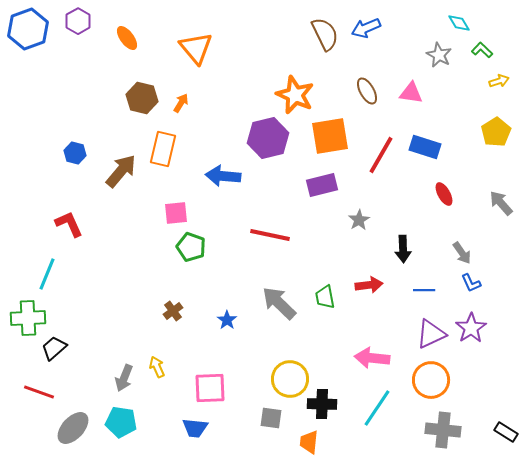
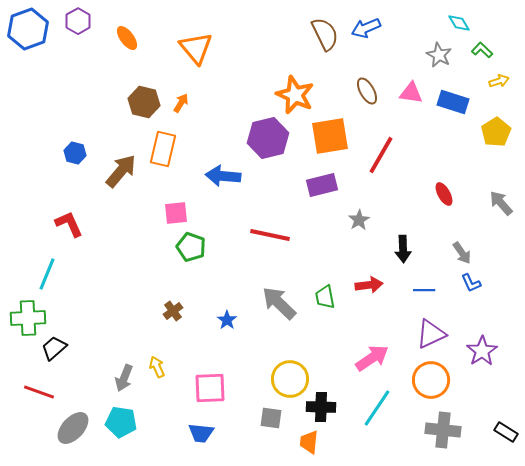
brown hexagon at (142, 98): moved 2 px right, 4 px down
blue rectangle at (425, 147): moved 28 px right, 45 px up
purple star at (471, 328): moved 11 px right, 23 px down
pink arrow at (372, 358): rotated 140 degrees clockwise
black cross at (322, 404): moved 1 px left, 3 px down
blue trapezoid at (195, 428): moved 6 px right, 5 px down
